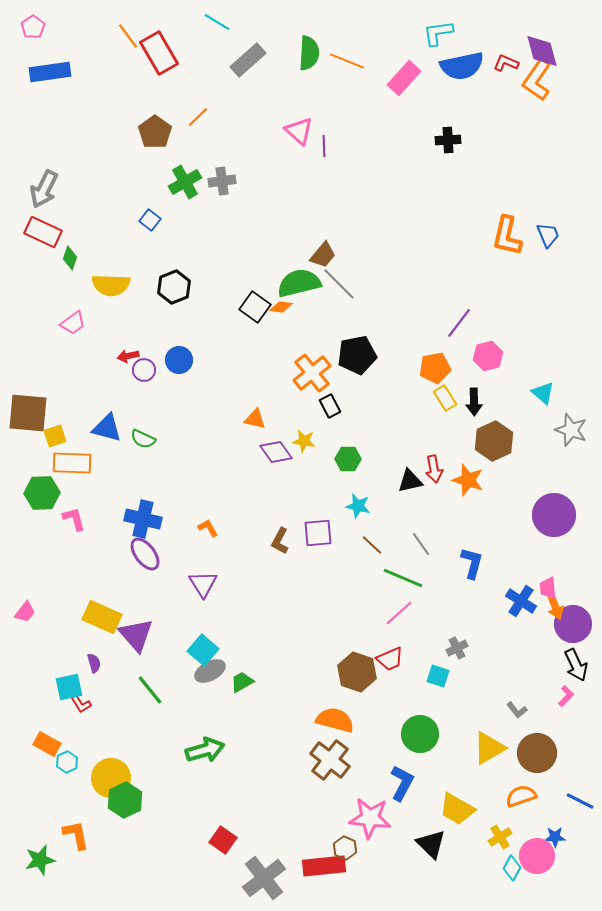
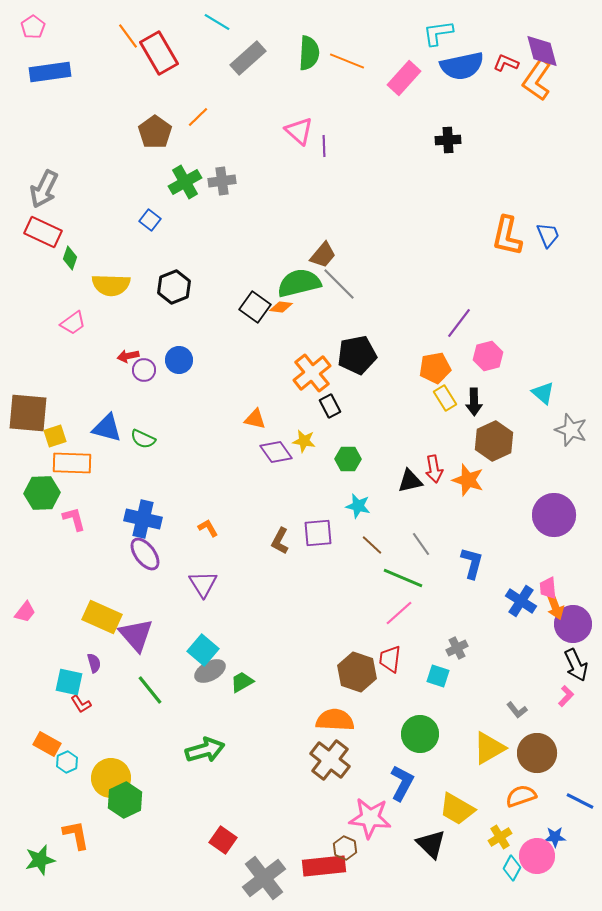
gray rectangle at (248, 60): moved 2 px up
red trapezoid at (390, 659): rotated 120 degrees clockwise
cyan square at (69, 687): moved 5 px up; rotated 24 degrees clockwise
orange semicircle at (335, 720): rotated 12 degrees counterclockwise
